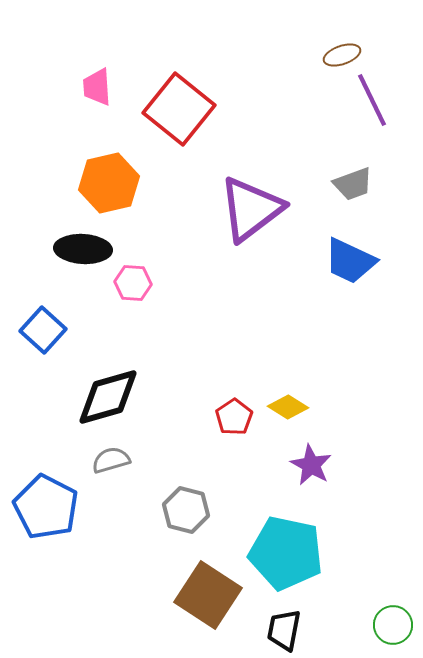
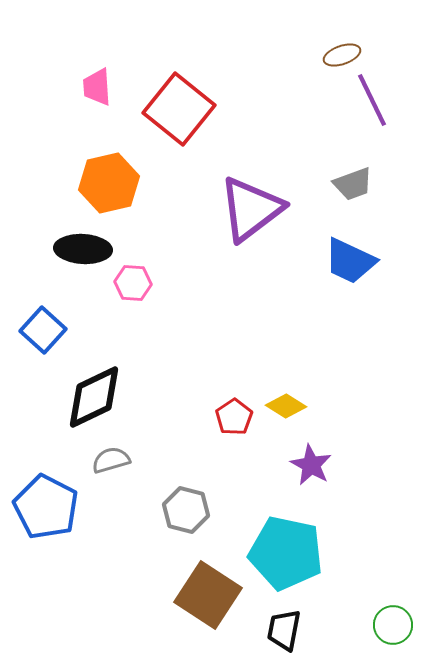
black diamond: moved 14 px left; rotated 10 degrees counterclockwise
yellow diamond: moved 2 px left, 1 px up
